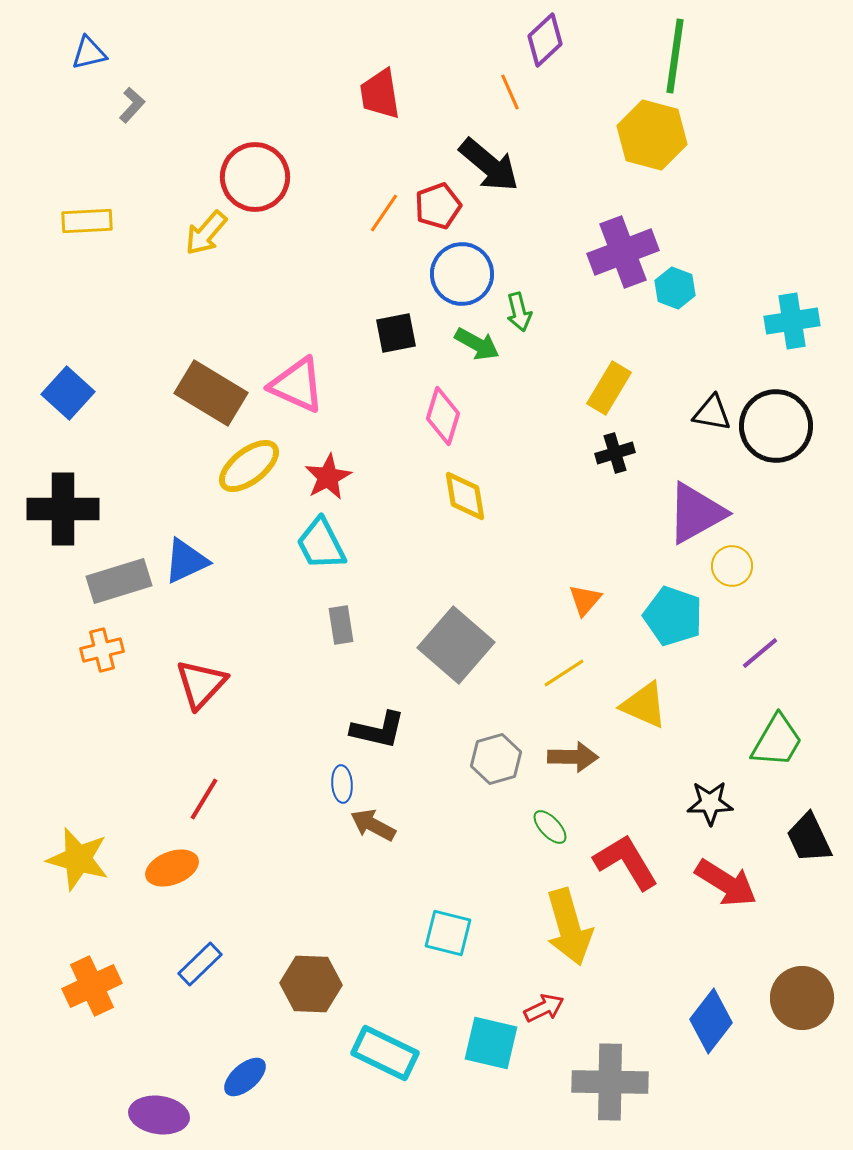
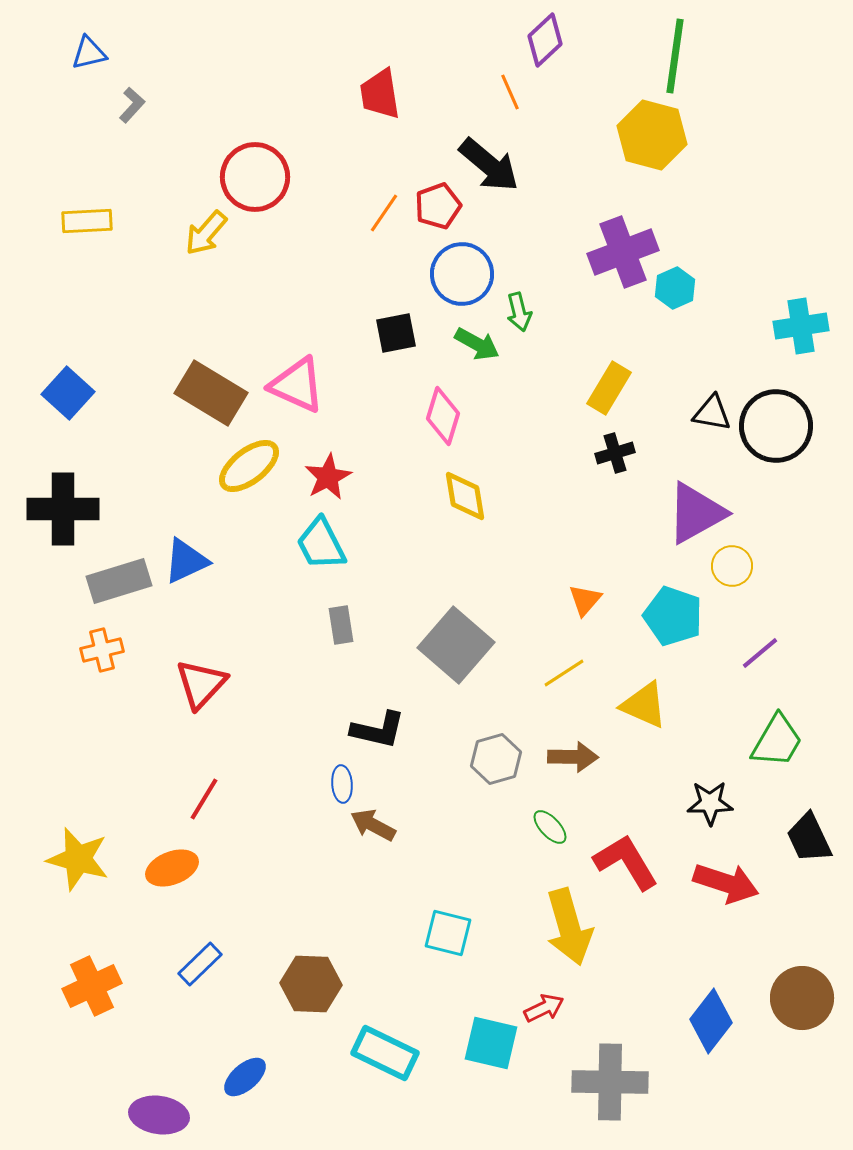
cyan hexagon at (675, 288): rotated 15 degrees clockwise
cyan cross at (792, 321): moved 9 px right, 5 px down
red arrow at (726, 883): rotated 14 degrees counterclockwise
